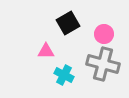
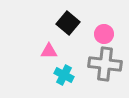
black square: rotated 20 degrees counterclockwise
pink triangle: moved 3 px right
gray cross: moved 2 px right; rotated 8 degrees counterclockwise
